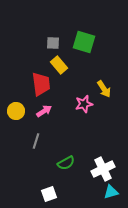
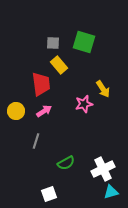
yellow arrow: moved 1 px left
